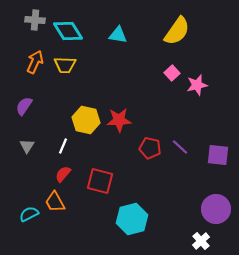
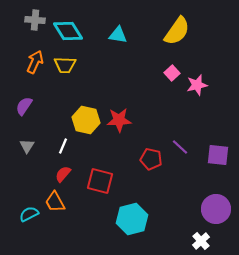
red pentagon: moved 1 px right, 11 px down
